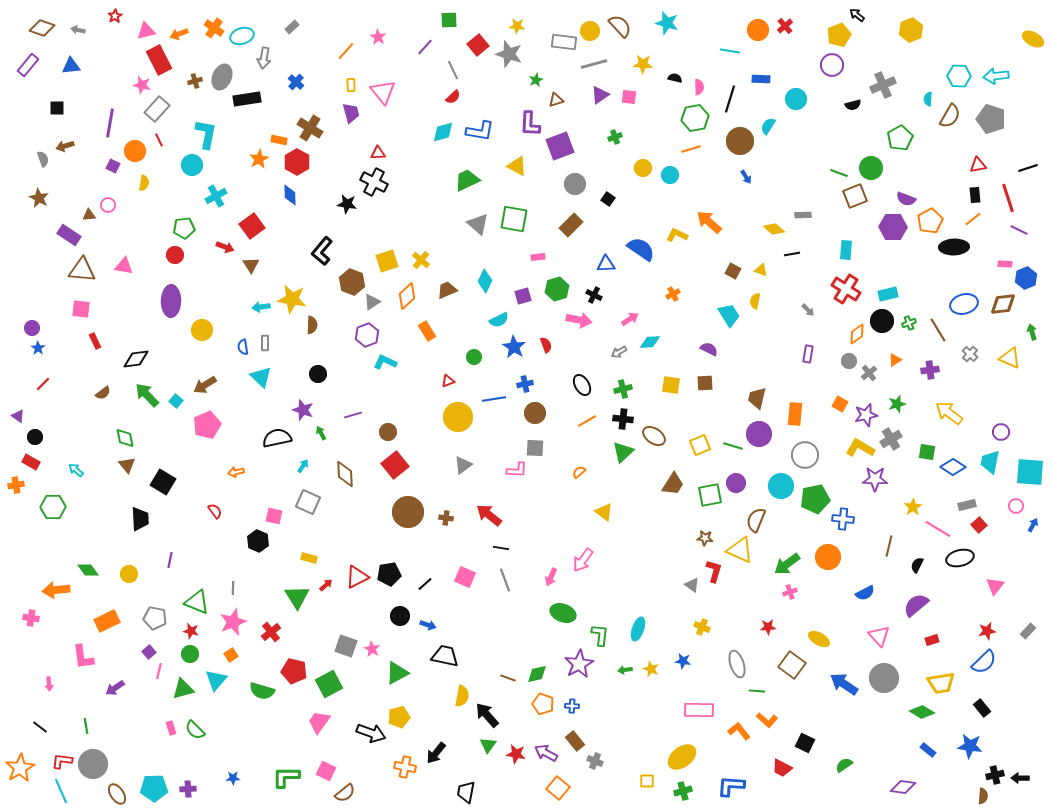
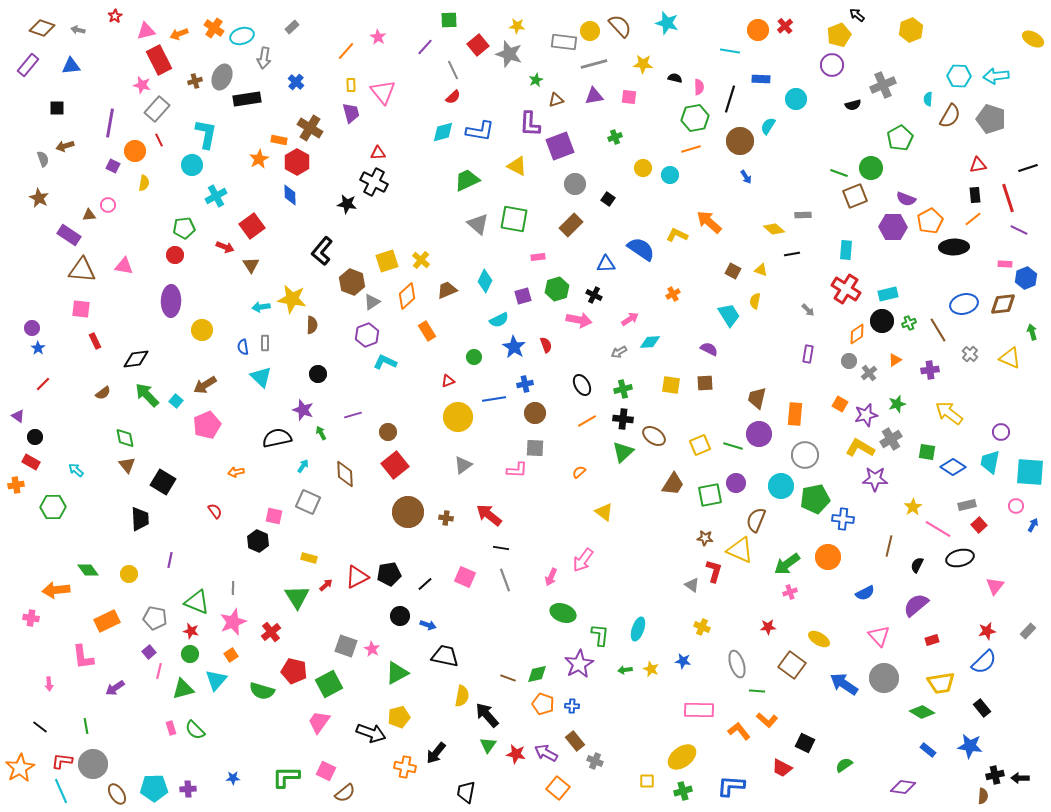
purple triangle at (600, 95): moved 6 px left, 1 px down; rotated 24 degrees clockwise
